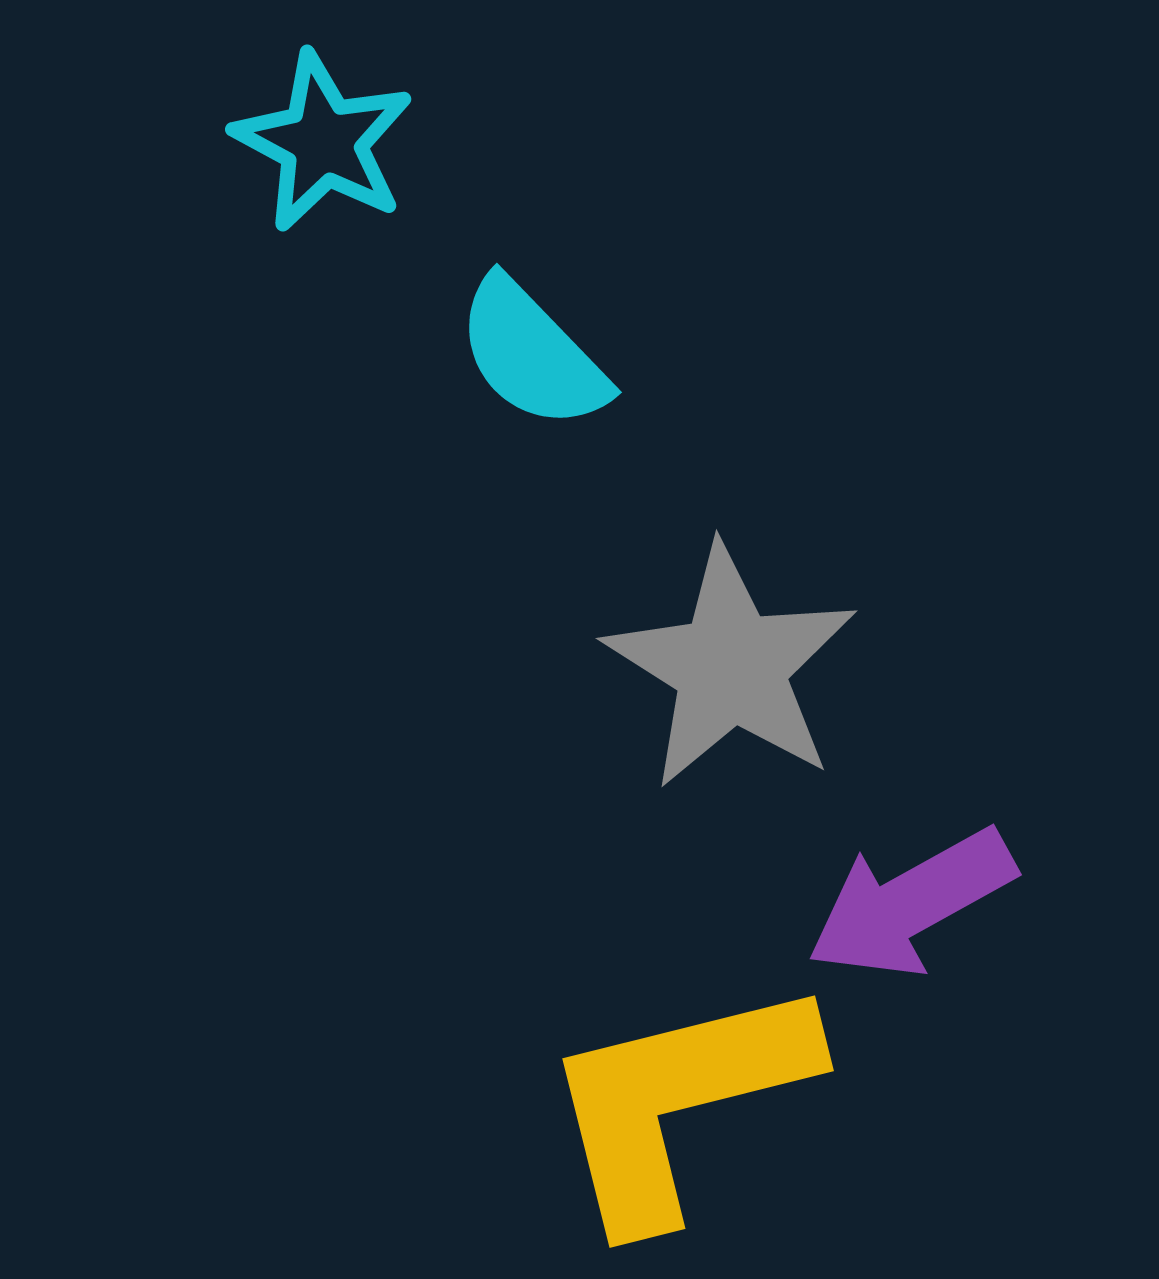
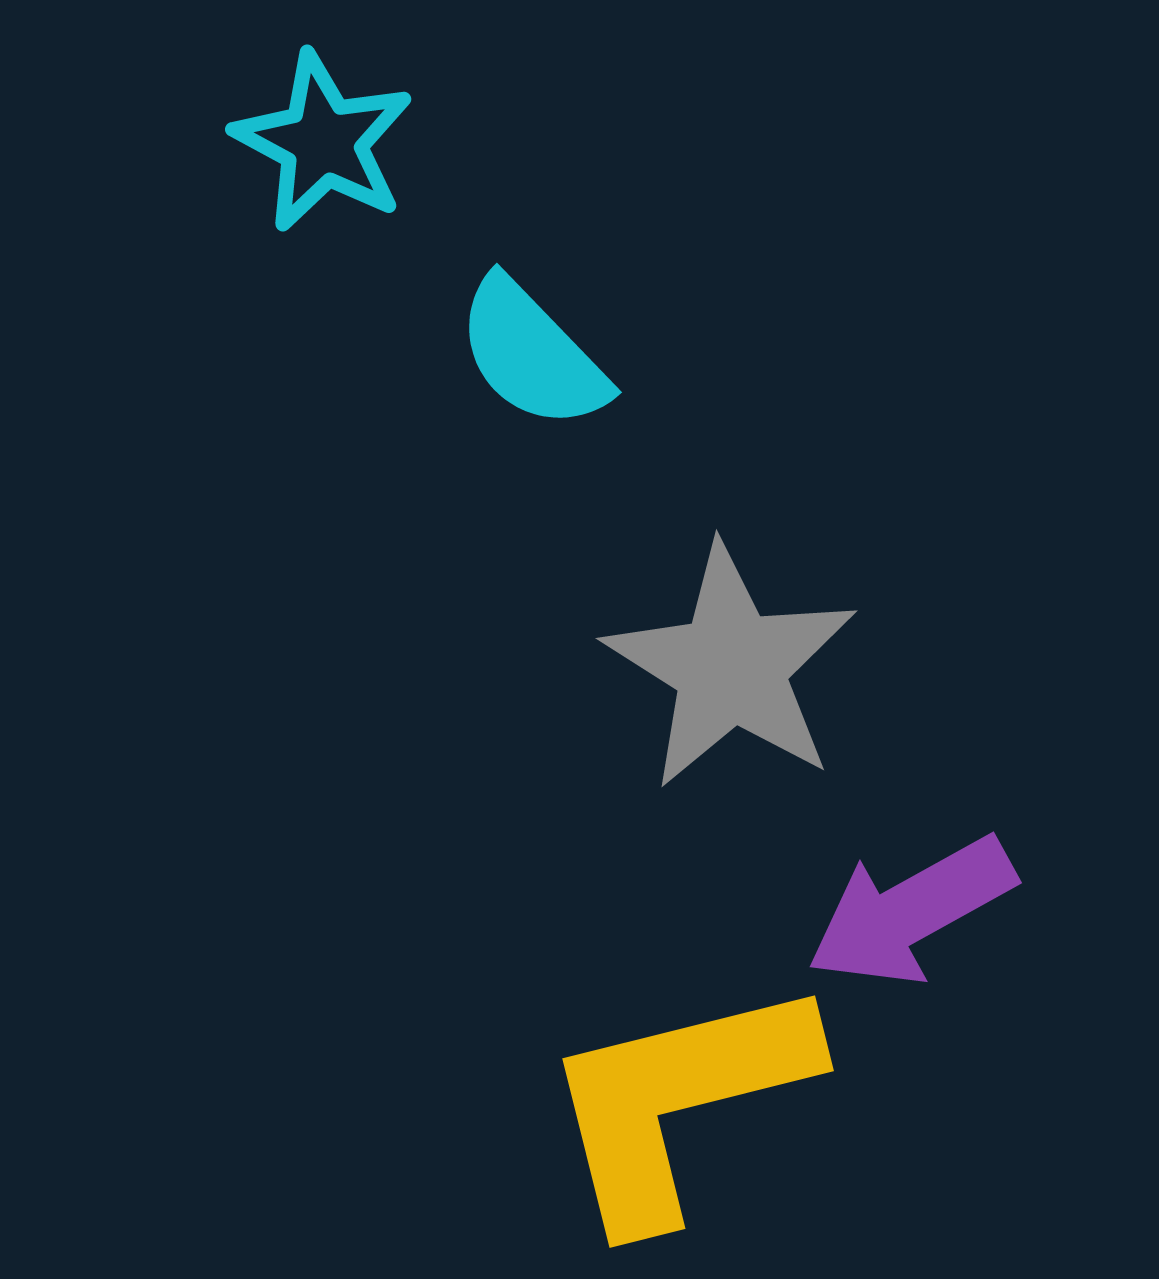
purple arrow: moved 8 px down
